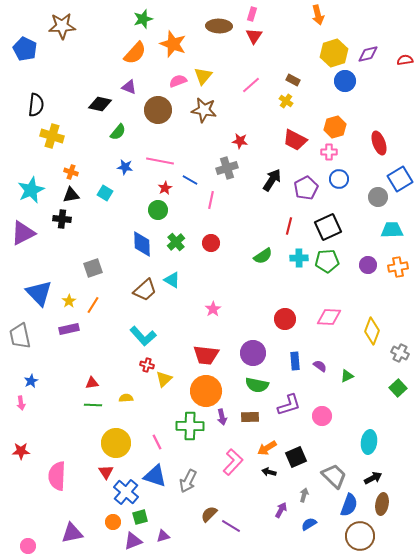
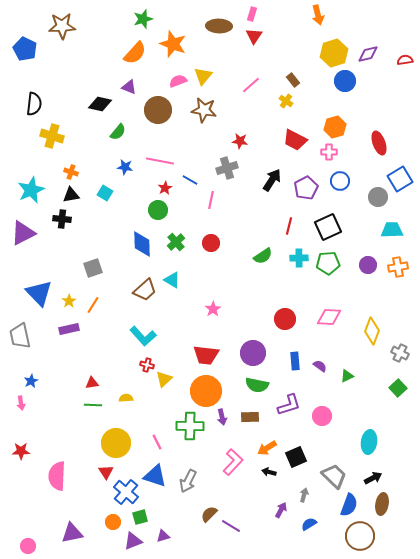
brown rectangle at (293, 80): rotated 24 degrees clockwise
black semicircle at (36, 105): moved 2 px left, 1 px up
blue circle at (339, 179): moved 1 px right, 2 px down
green pentagon at (327, 261): moved 1 px right, 2 px down
